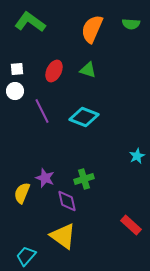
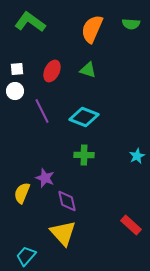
red ellipse: moved 2 px left
green cross: moved 24 px up; rotated 18 degrees clockwise
yellow triangle: moved 3 px up; rotated 12 degrees clockwise
